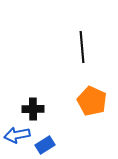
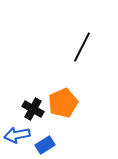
black line: rotated 32 degrees clockwise
orange pentagon: moved 29 px left, 2 px down; rotated 24 degrees clockwise
black cross: rotated 30 degrees clockwise
